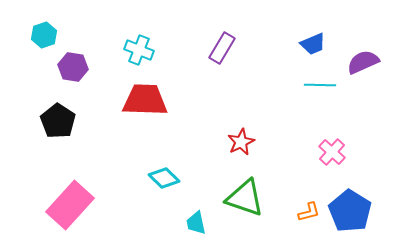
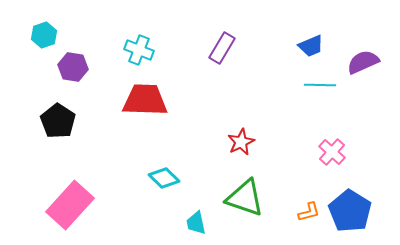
blue trapezoid: moved 2 px left, 2 px down
